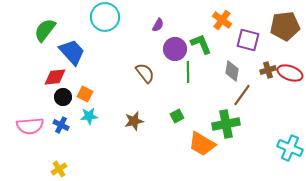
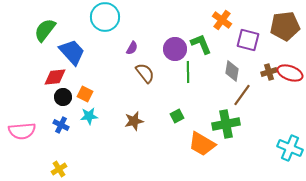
purple semicircle: moved 26 px left, 23 px down
brown cross: moved 1 px right, 2 px down
pink semicircle: moved 8 px left, 5 px down
